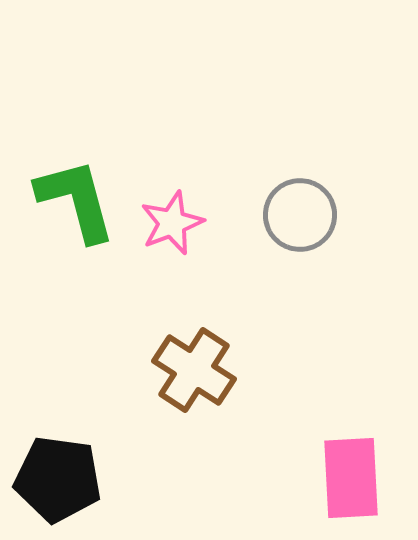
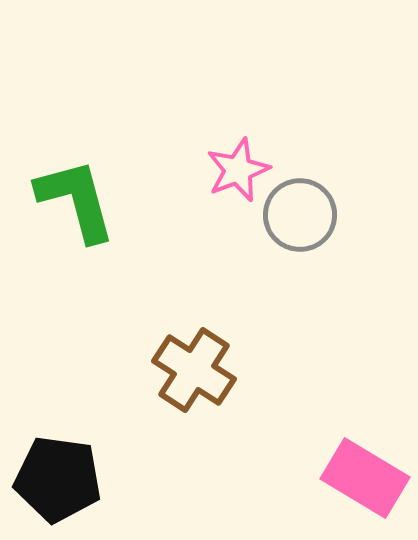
pink star: moved 66 px right, 53 px up
pink rectangle: moved 14 px right; rotated 56 degrees counterclockwise
